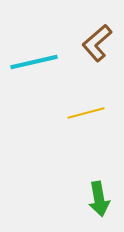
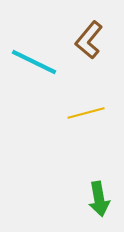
brown L-shape: moved 8 px left, 3 px up; rotated 9 degrees counterclockwise
cyan line: rotated 39 degrees clockwise
